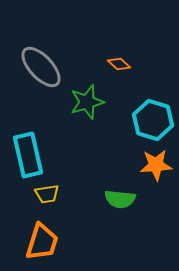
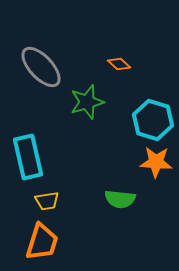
cyan rectangle: moved 2 px down
orange star: moved 3 px up; rotated 8 degrees clockwise
yellow trapezoid: moved 7 px down
